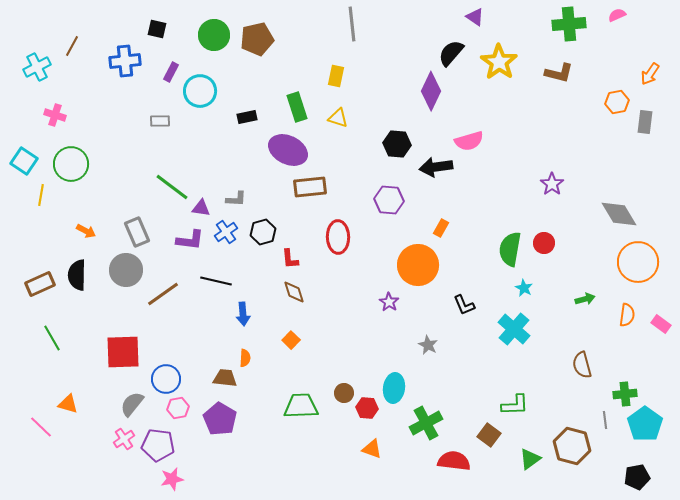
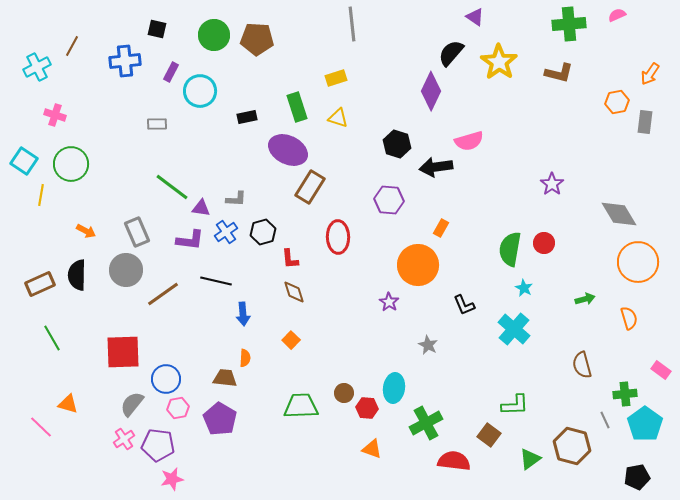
brown pentagon at (257, 39): rotated 16 degrees clockwise
yellow rectangle at (336, 76): moved 2 px down; rotated 60 degrees clockwise
gray rectangle at (160, 121): moved 3 px left, 3 px down
black hexagon at (397, 144): rotated 12 degrees clockwise
brown rectangle at (310, 187): rotated 52 degrees counterclockwise
orange semicircle at (627, 315): moved 2 px right, 3 px down; rotated 25 degrees counterclockwise
pink rectangle at (661, 324): moved 46 px down
gray line at (605, 420): rotated 18 degrees counterclockwise
